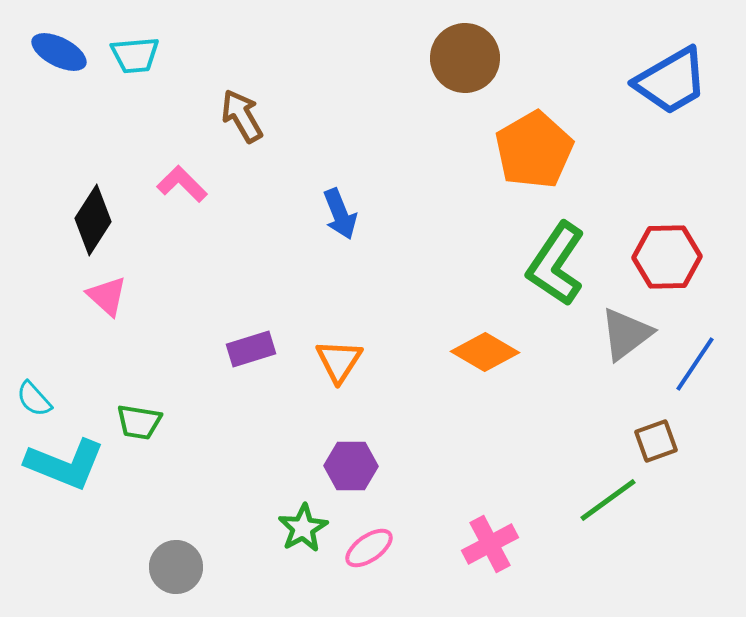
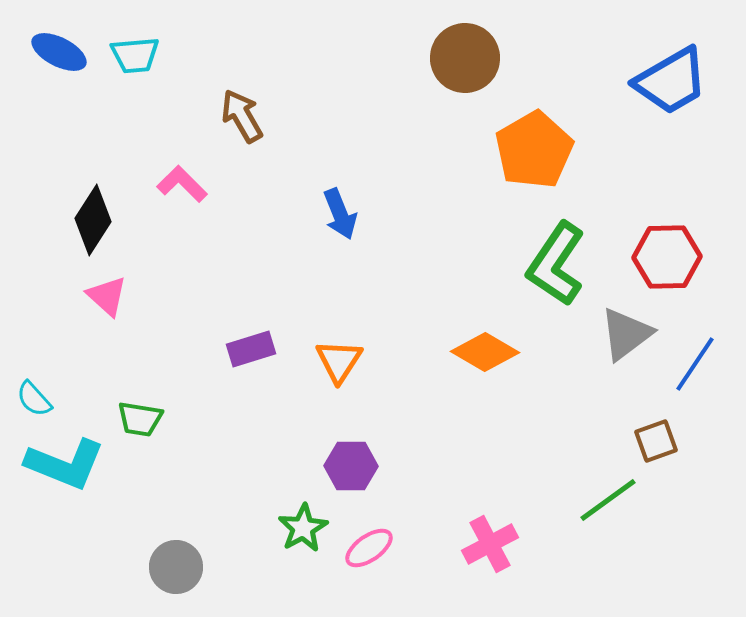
green trapezoid: moved 1 px right, 3 px up
